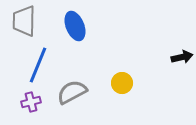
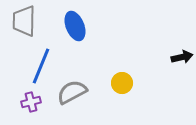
blue line: moved 3 px right, 1 px down
